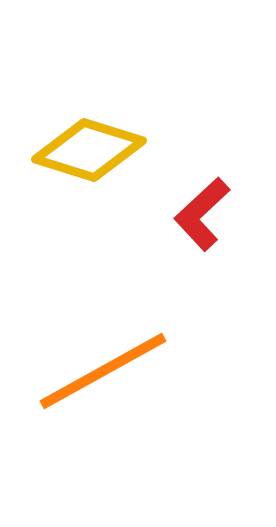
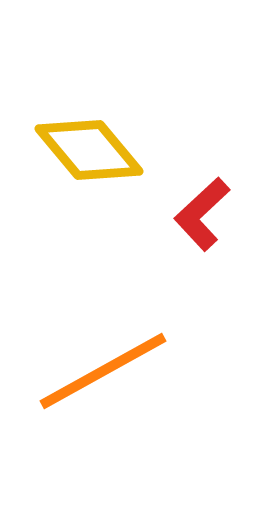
yellow diamond: rotated 33 degrees clockwise
